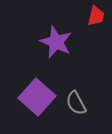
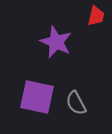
purple square: rotated 30 degrees counterclockwise
